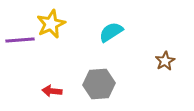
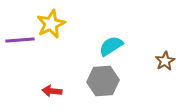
cyan semicircle: moved 14 px down
gray hexagon: moved 4 px right, 3 px up
